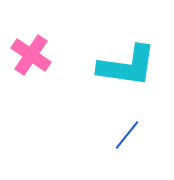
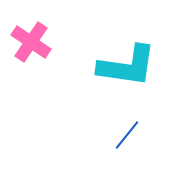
pink cross: moved 13 px up
